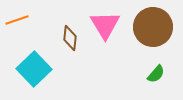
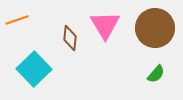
brown circle: moved 2 px right, 1 px down
